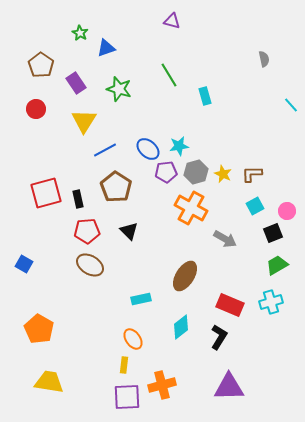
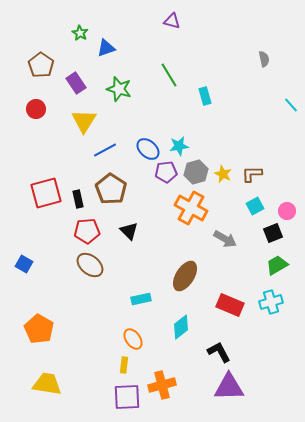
brown pentagon at (116, 187): moved 5 px left, 2 px down
brown ellipse at (90, 265): rotated 8 degrees clockwise
black L-shape at (219, 337): moved 15 px down; rotated 60 degrees counterclockwise
yellow trapezoid at (49, 382): moved 2 px left, 2 px down
